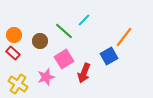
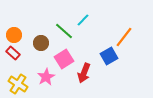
cyan line: moved 1 px left
brown circle: moved 1 px right, 2 px down
pink star: rotated 12 degrees counterclockwise
